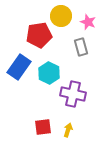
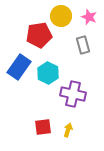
pink star: moved 1 px right, 5 px up
gray rectangle: moved 2 px right, 2 px up
cyan hexagon: moved 1 px left
